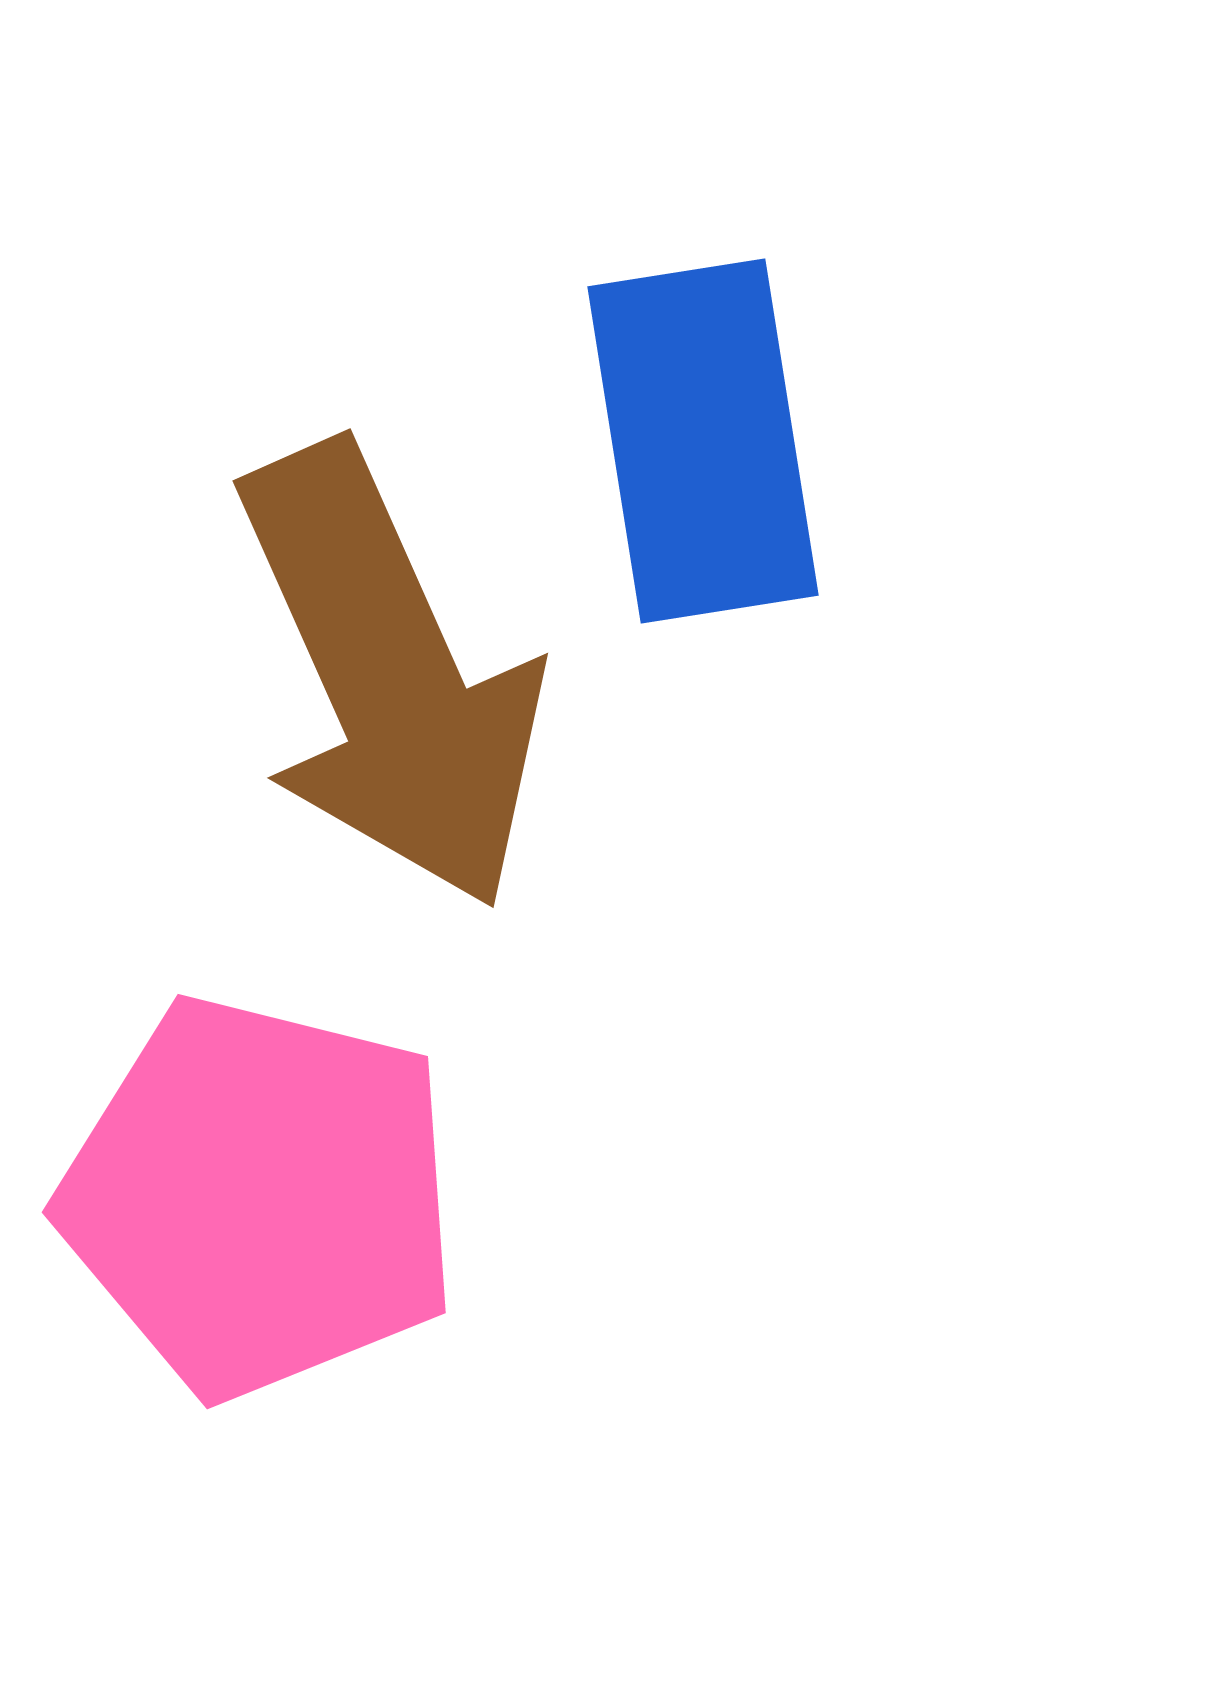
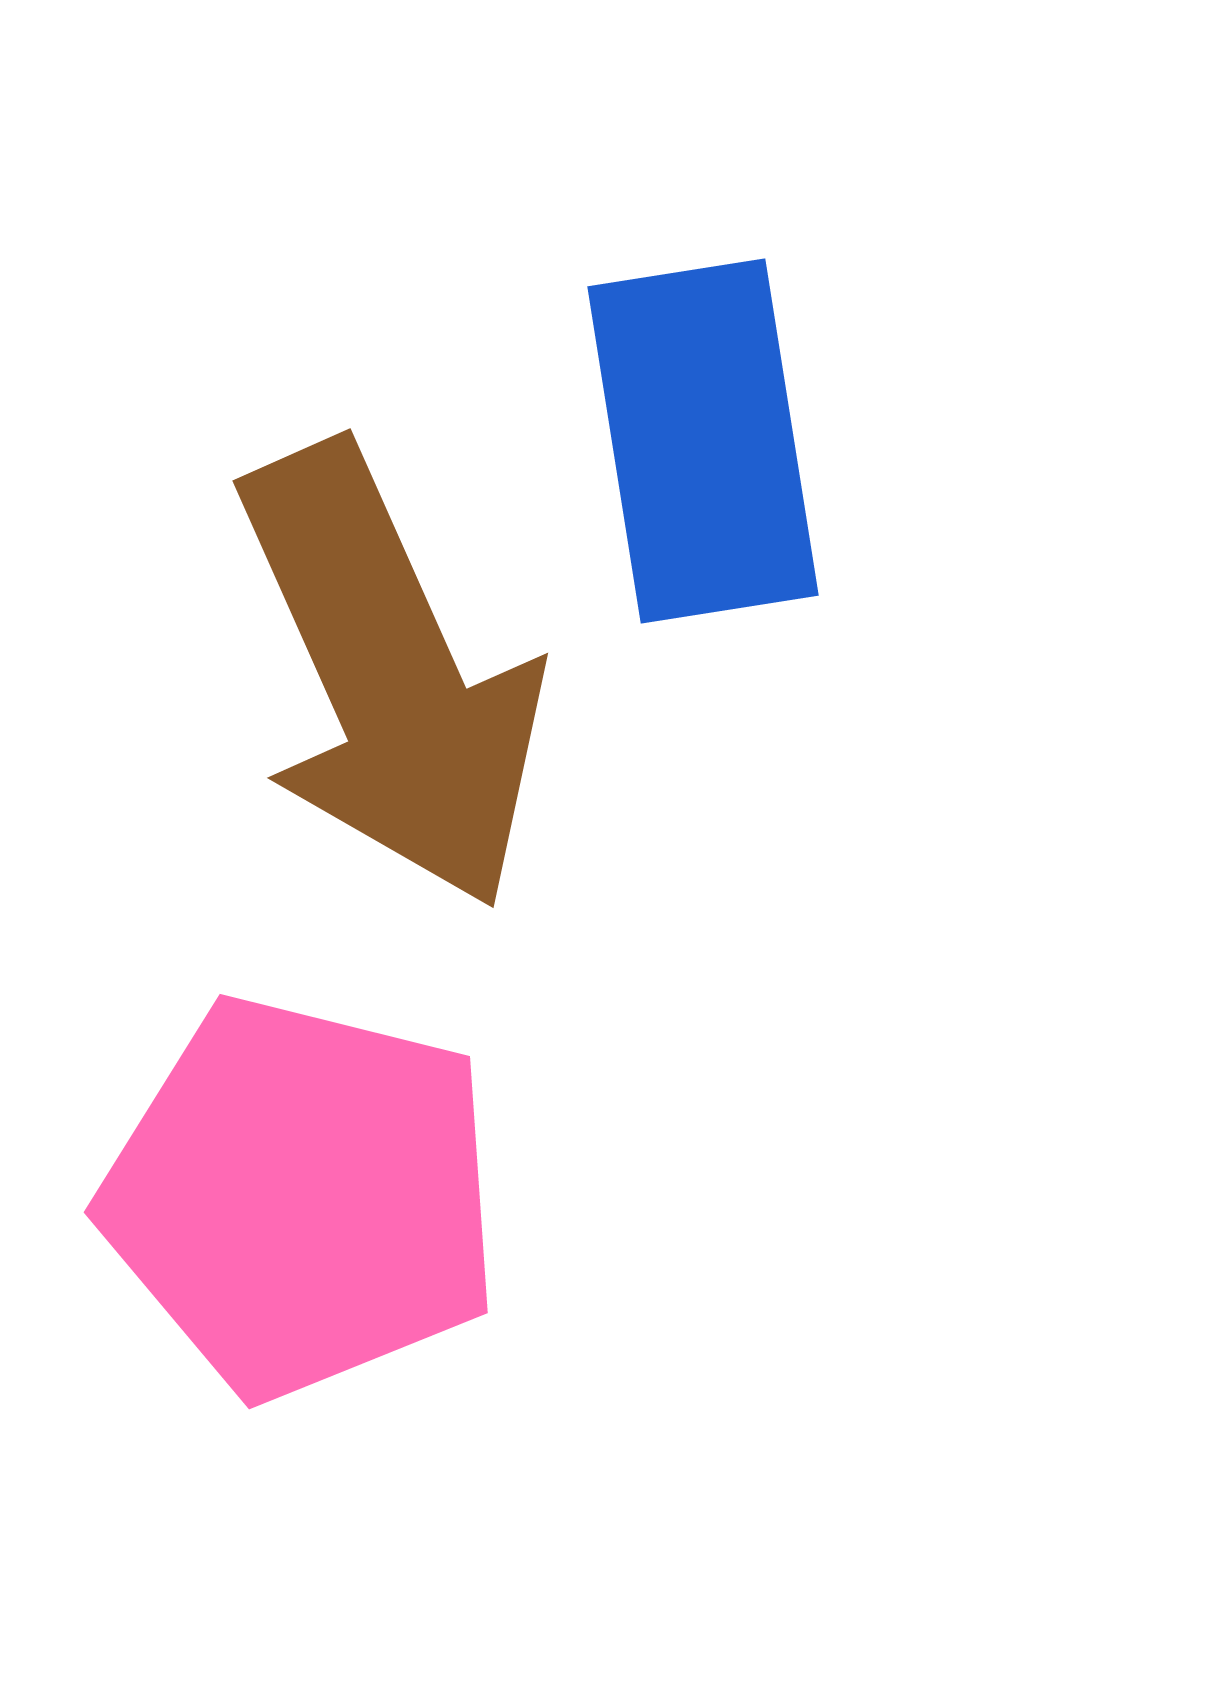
pink pentagon: moved 42 px right
